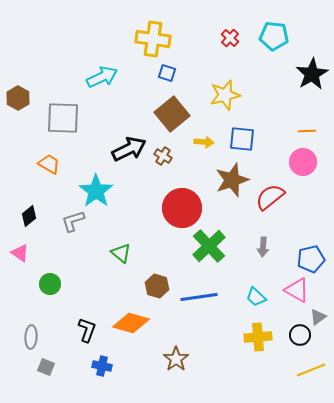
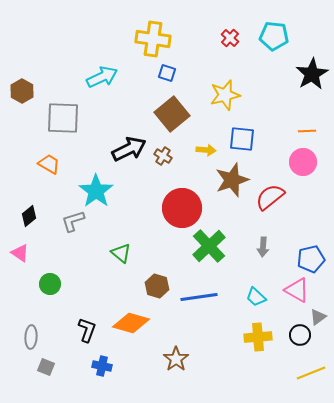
brown hexagon at (18, 98): moved 4 px right, 7 px up
yellow arrow at (204, 142): moved 2 px right, 8 px down
yellow line at (311, 370): moved 3 px down
